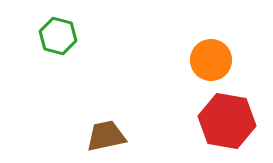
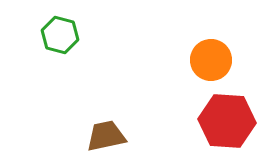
green hexagon: moved 2 px right, 1 px up
red hexagon: rotated 6 degrees counterclockwise
